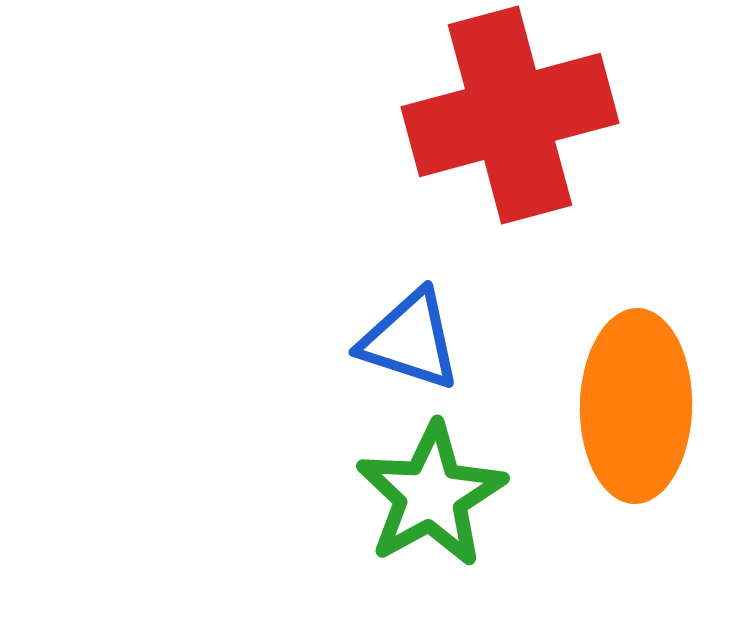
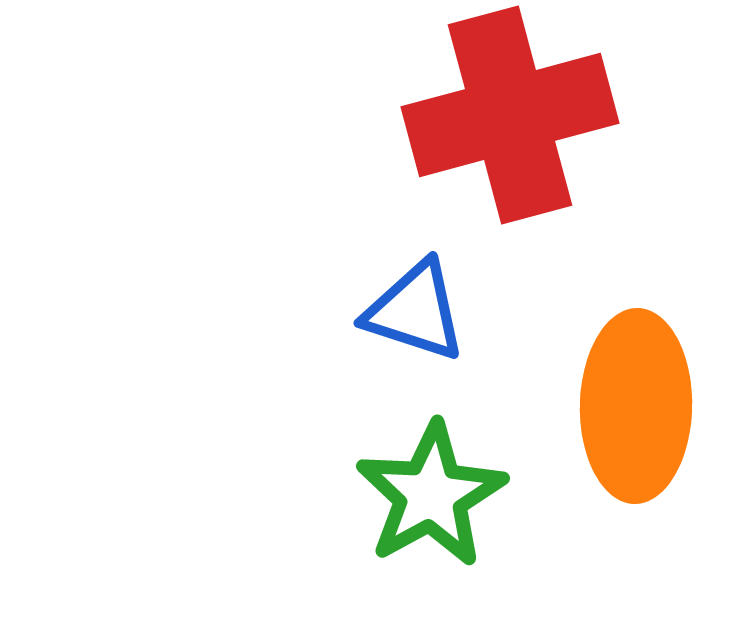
blue triangle: moved 5 px right, 29 px up
